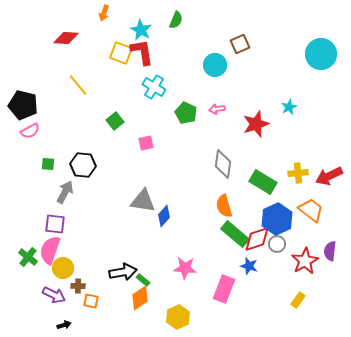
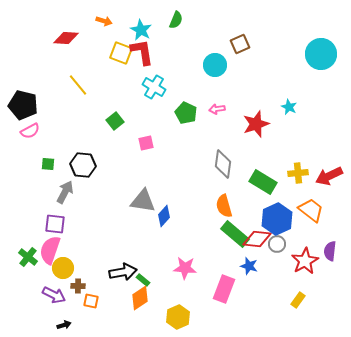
orange arrow at (104, 13): moved 8 px down; rotated 91 degrees counterclockwise
cyan star at (289, 107): rotated 21 degrees counterclockwise
red diamond at (257, 239): rotated 24 degrees clockwise
